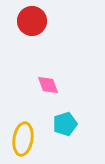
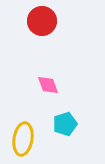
red circle: moved 10 px right
